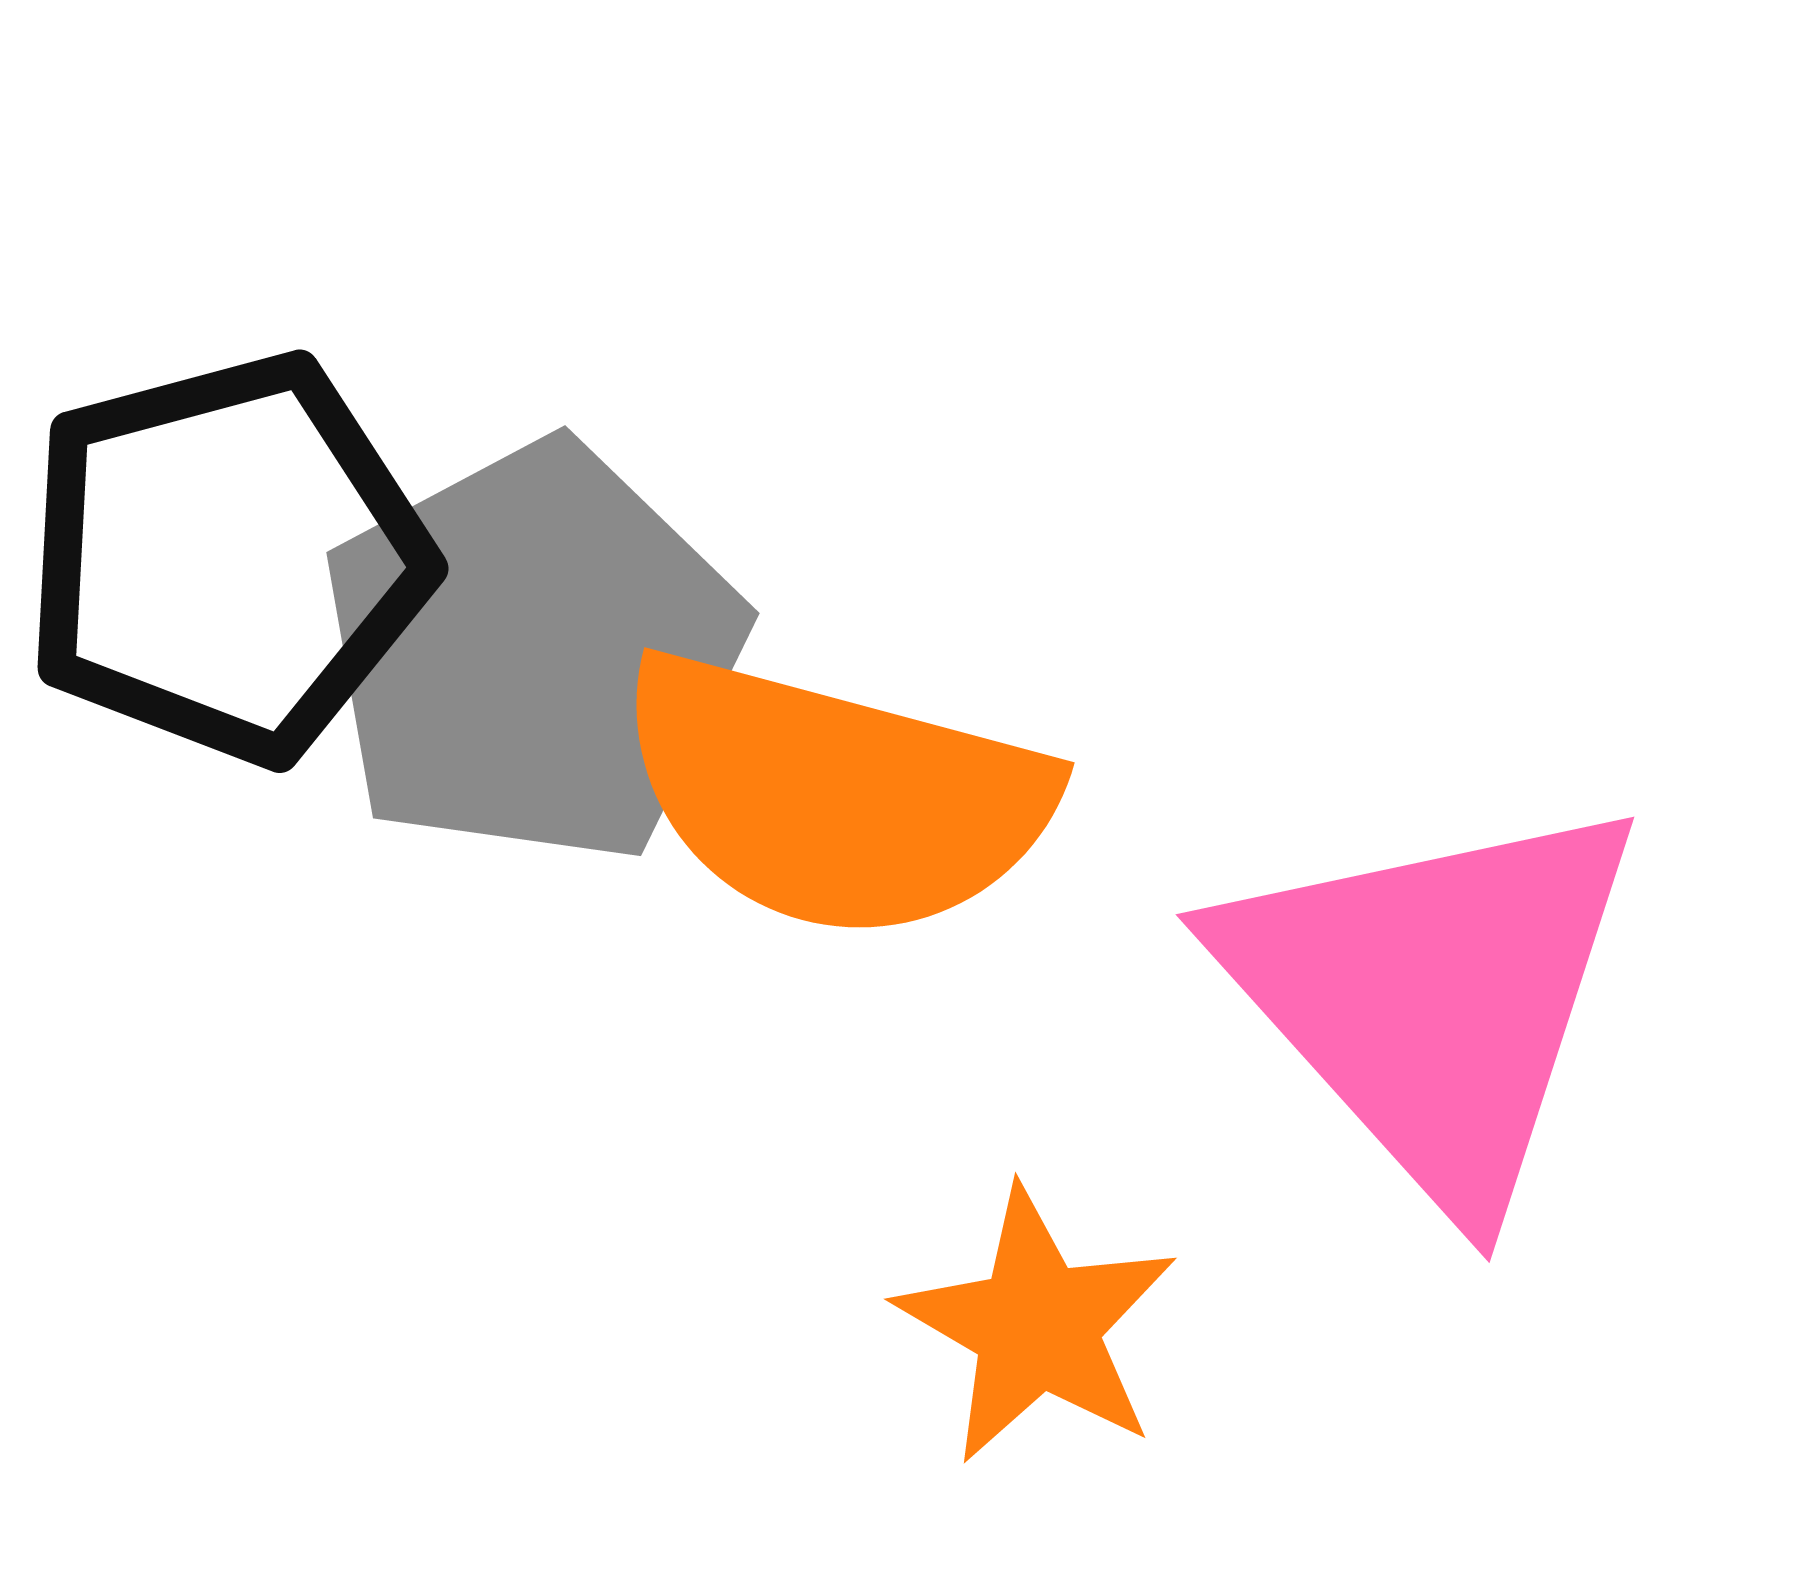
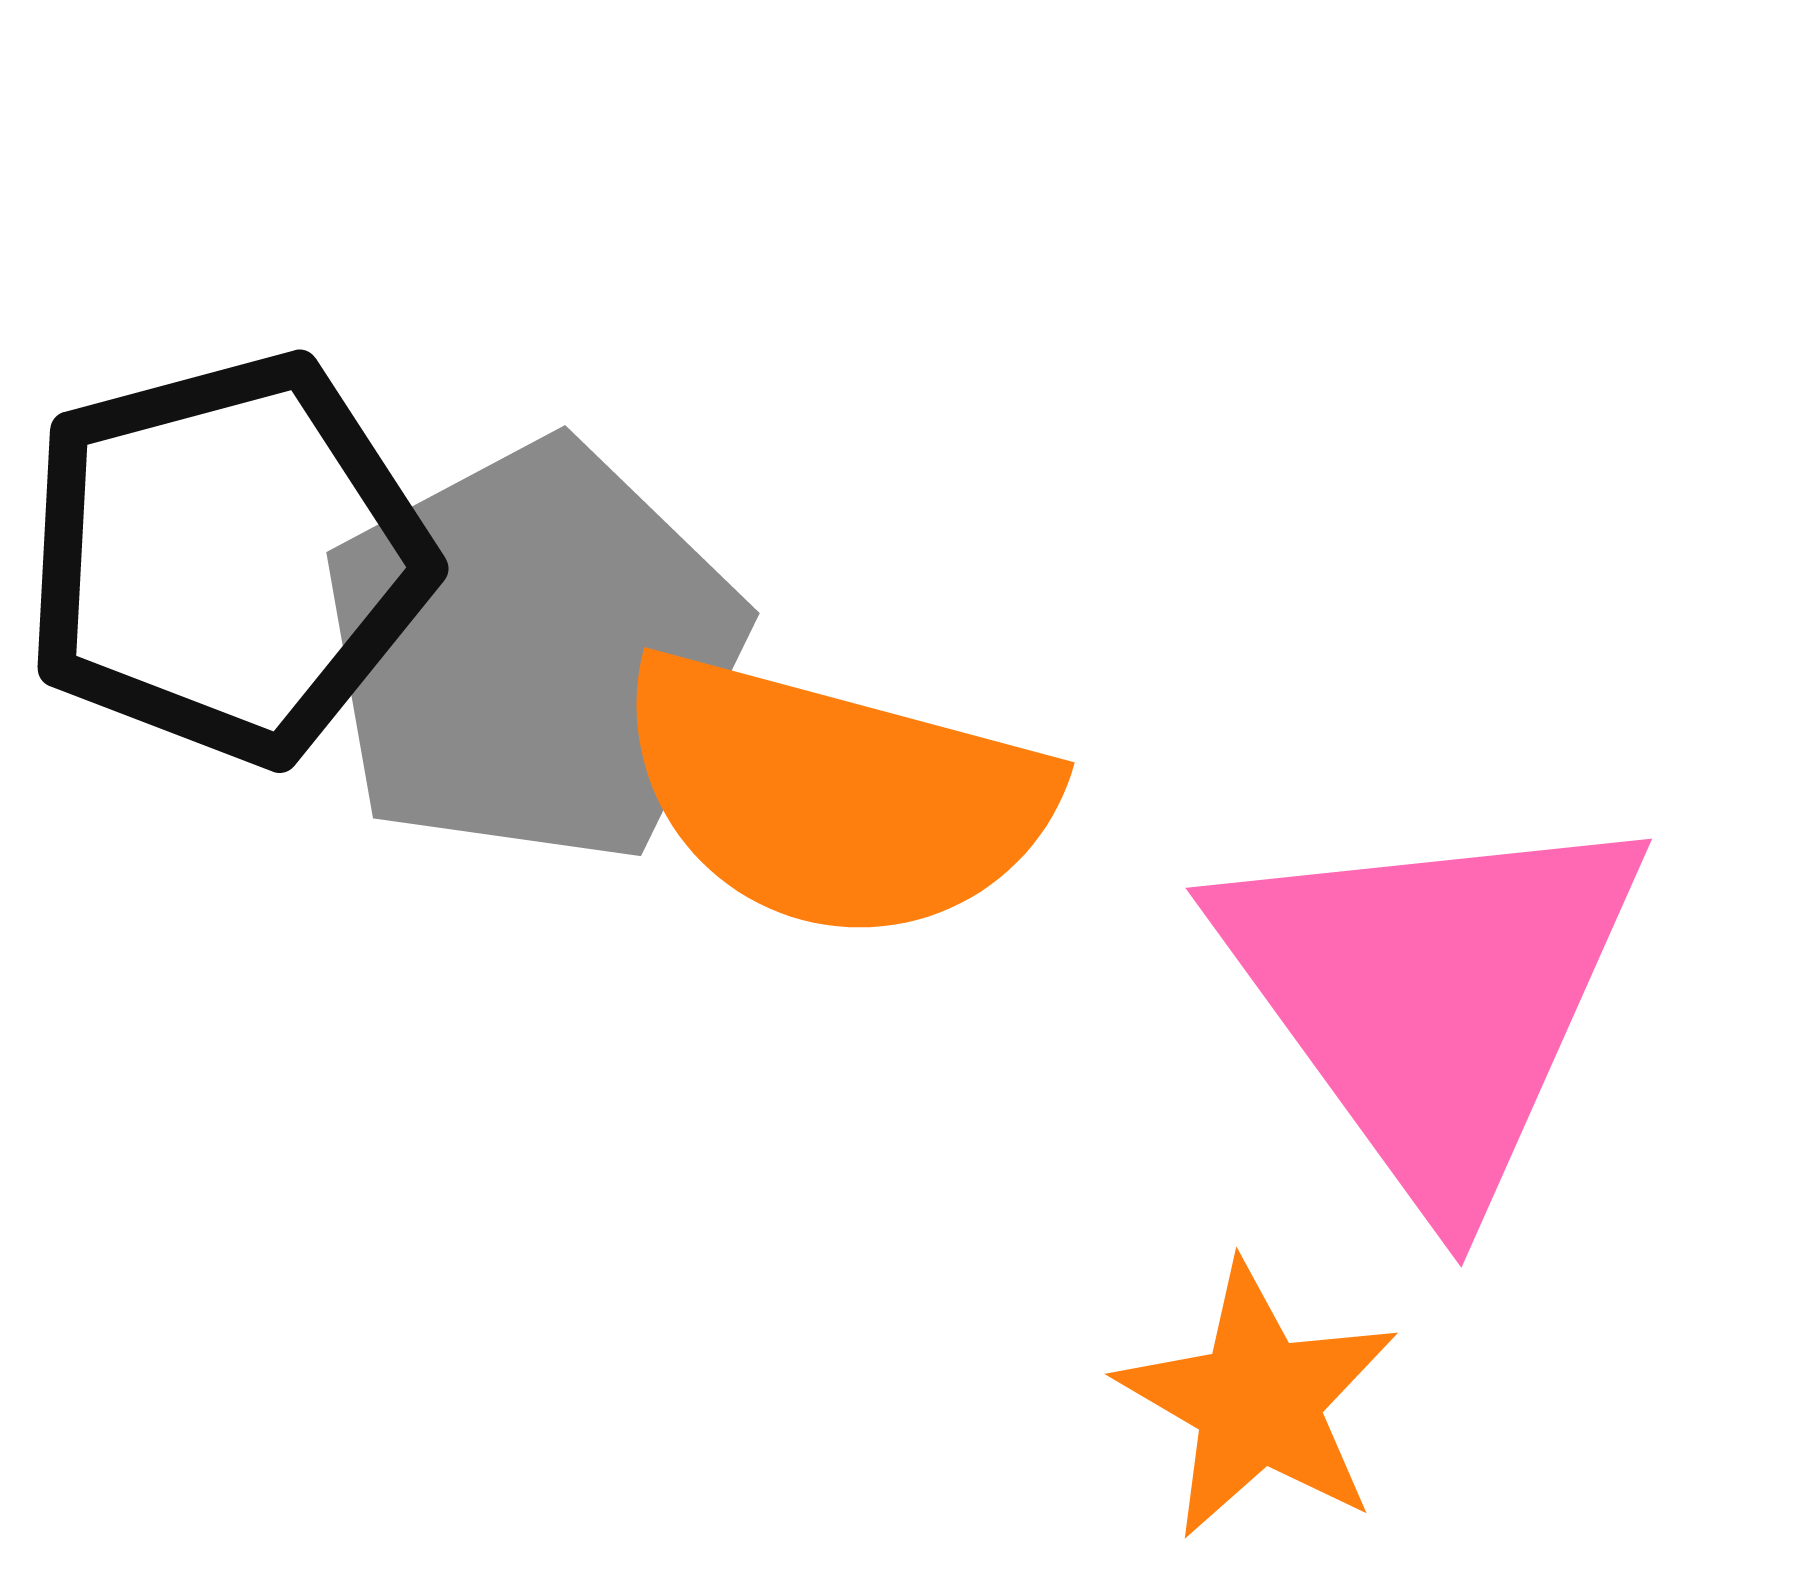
pink triangle: rotated 6 degrees clockwise
orange star: moved 221 px right, 75 px down
